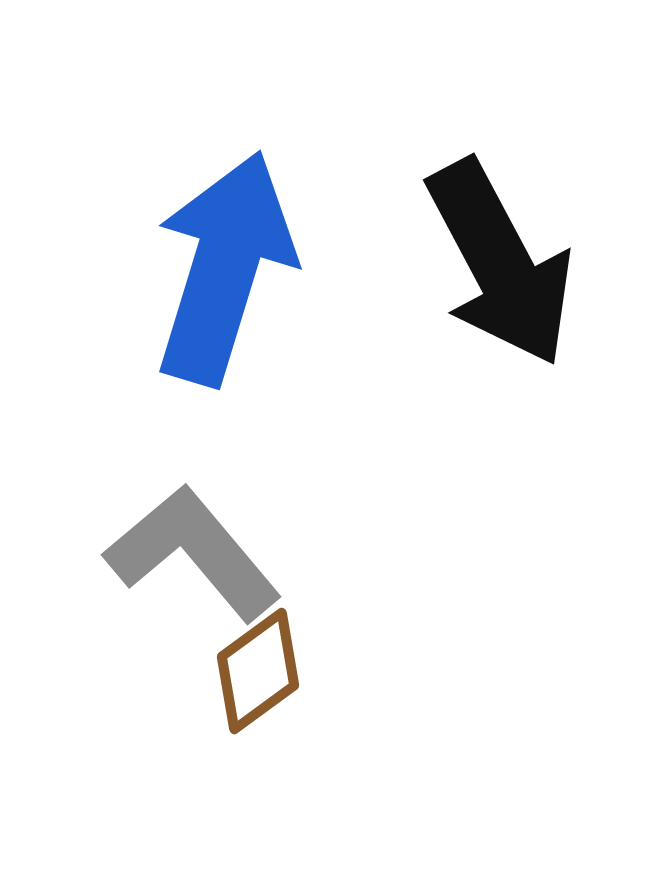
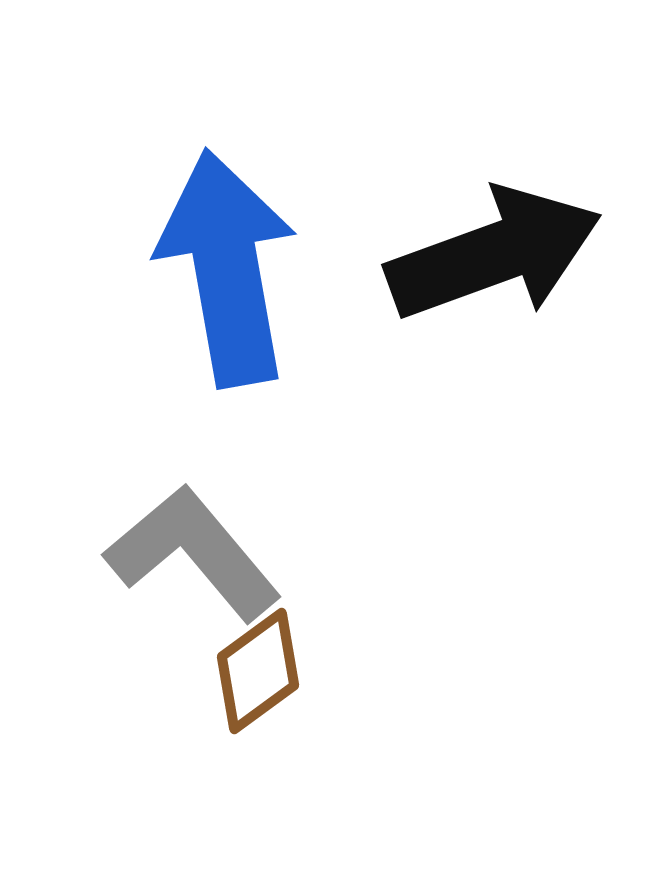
black arrow: moved 6 px left, 9 px up; rotated 82 degrees counterclockwise
blue arrow: moved 3 px right; rotated 27 degrees counterclockwise
